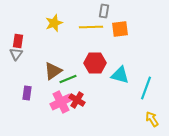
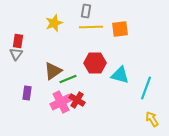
gray rectangle: moved 18 px left
